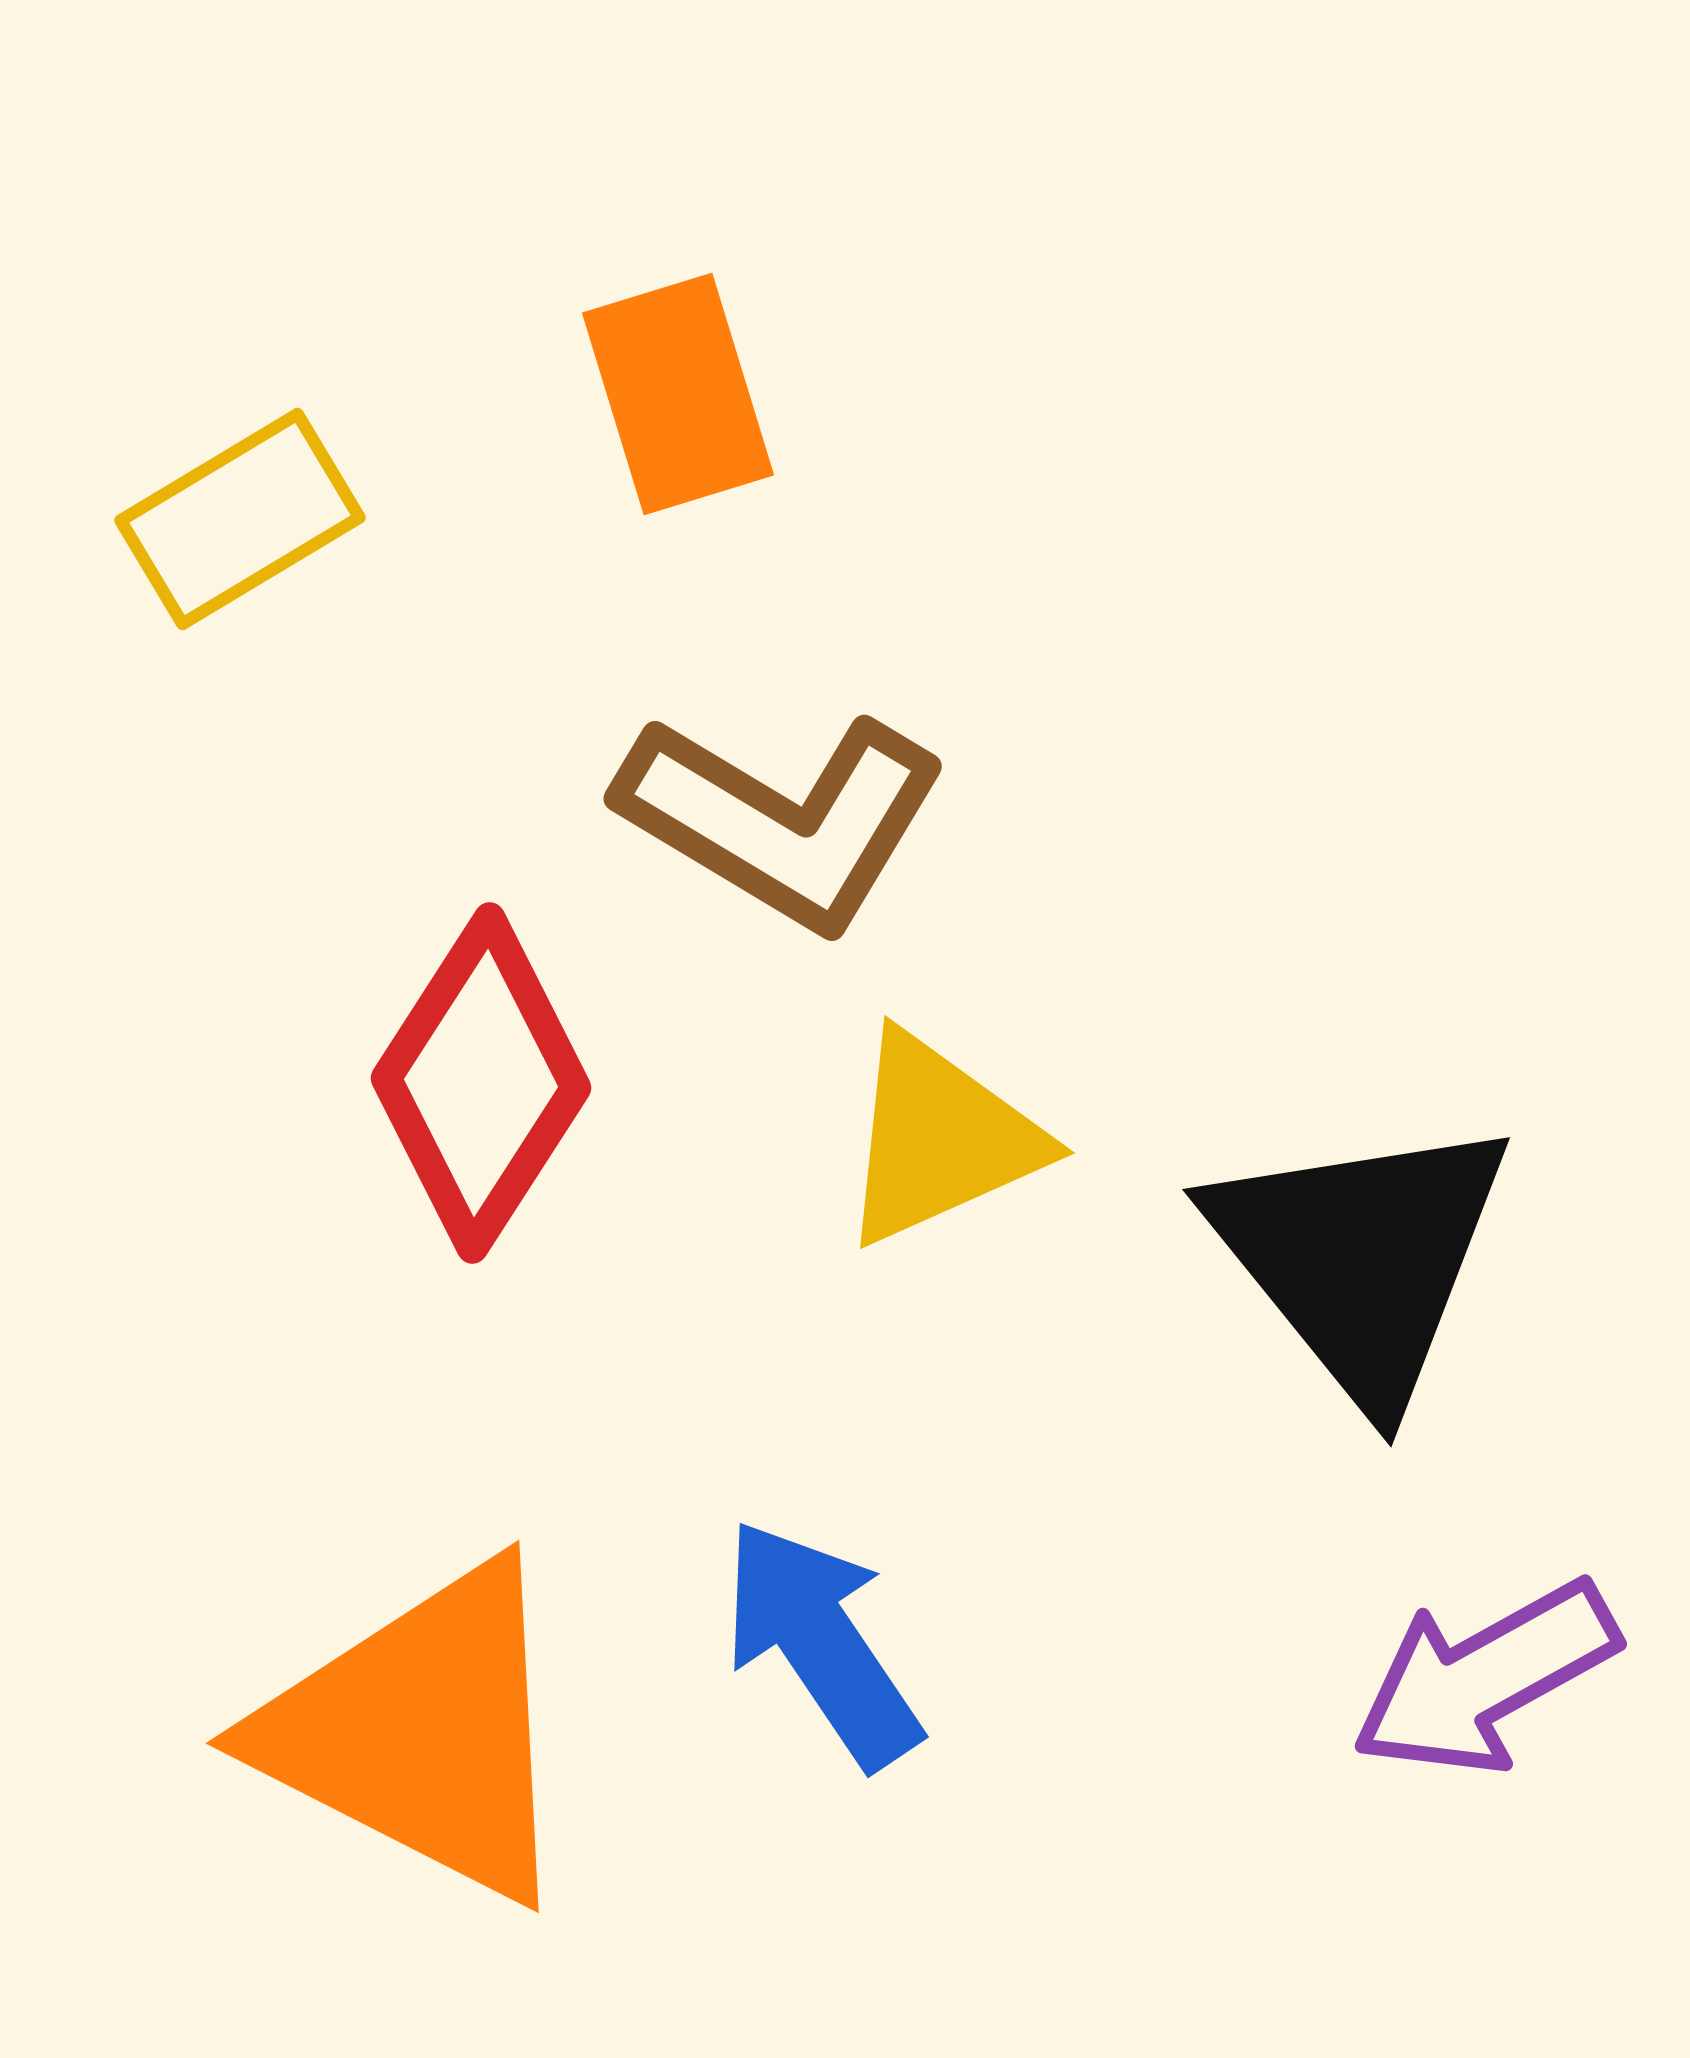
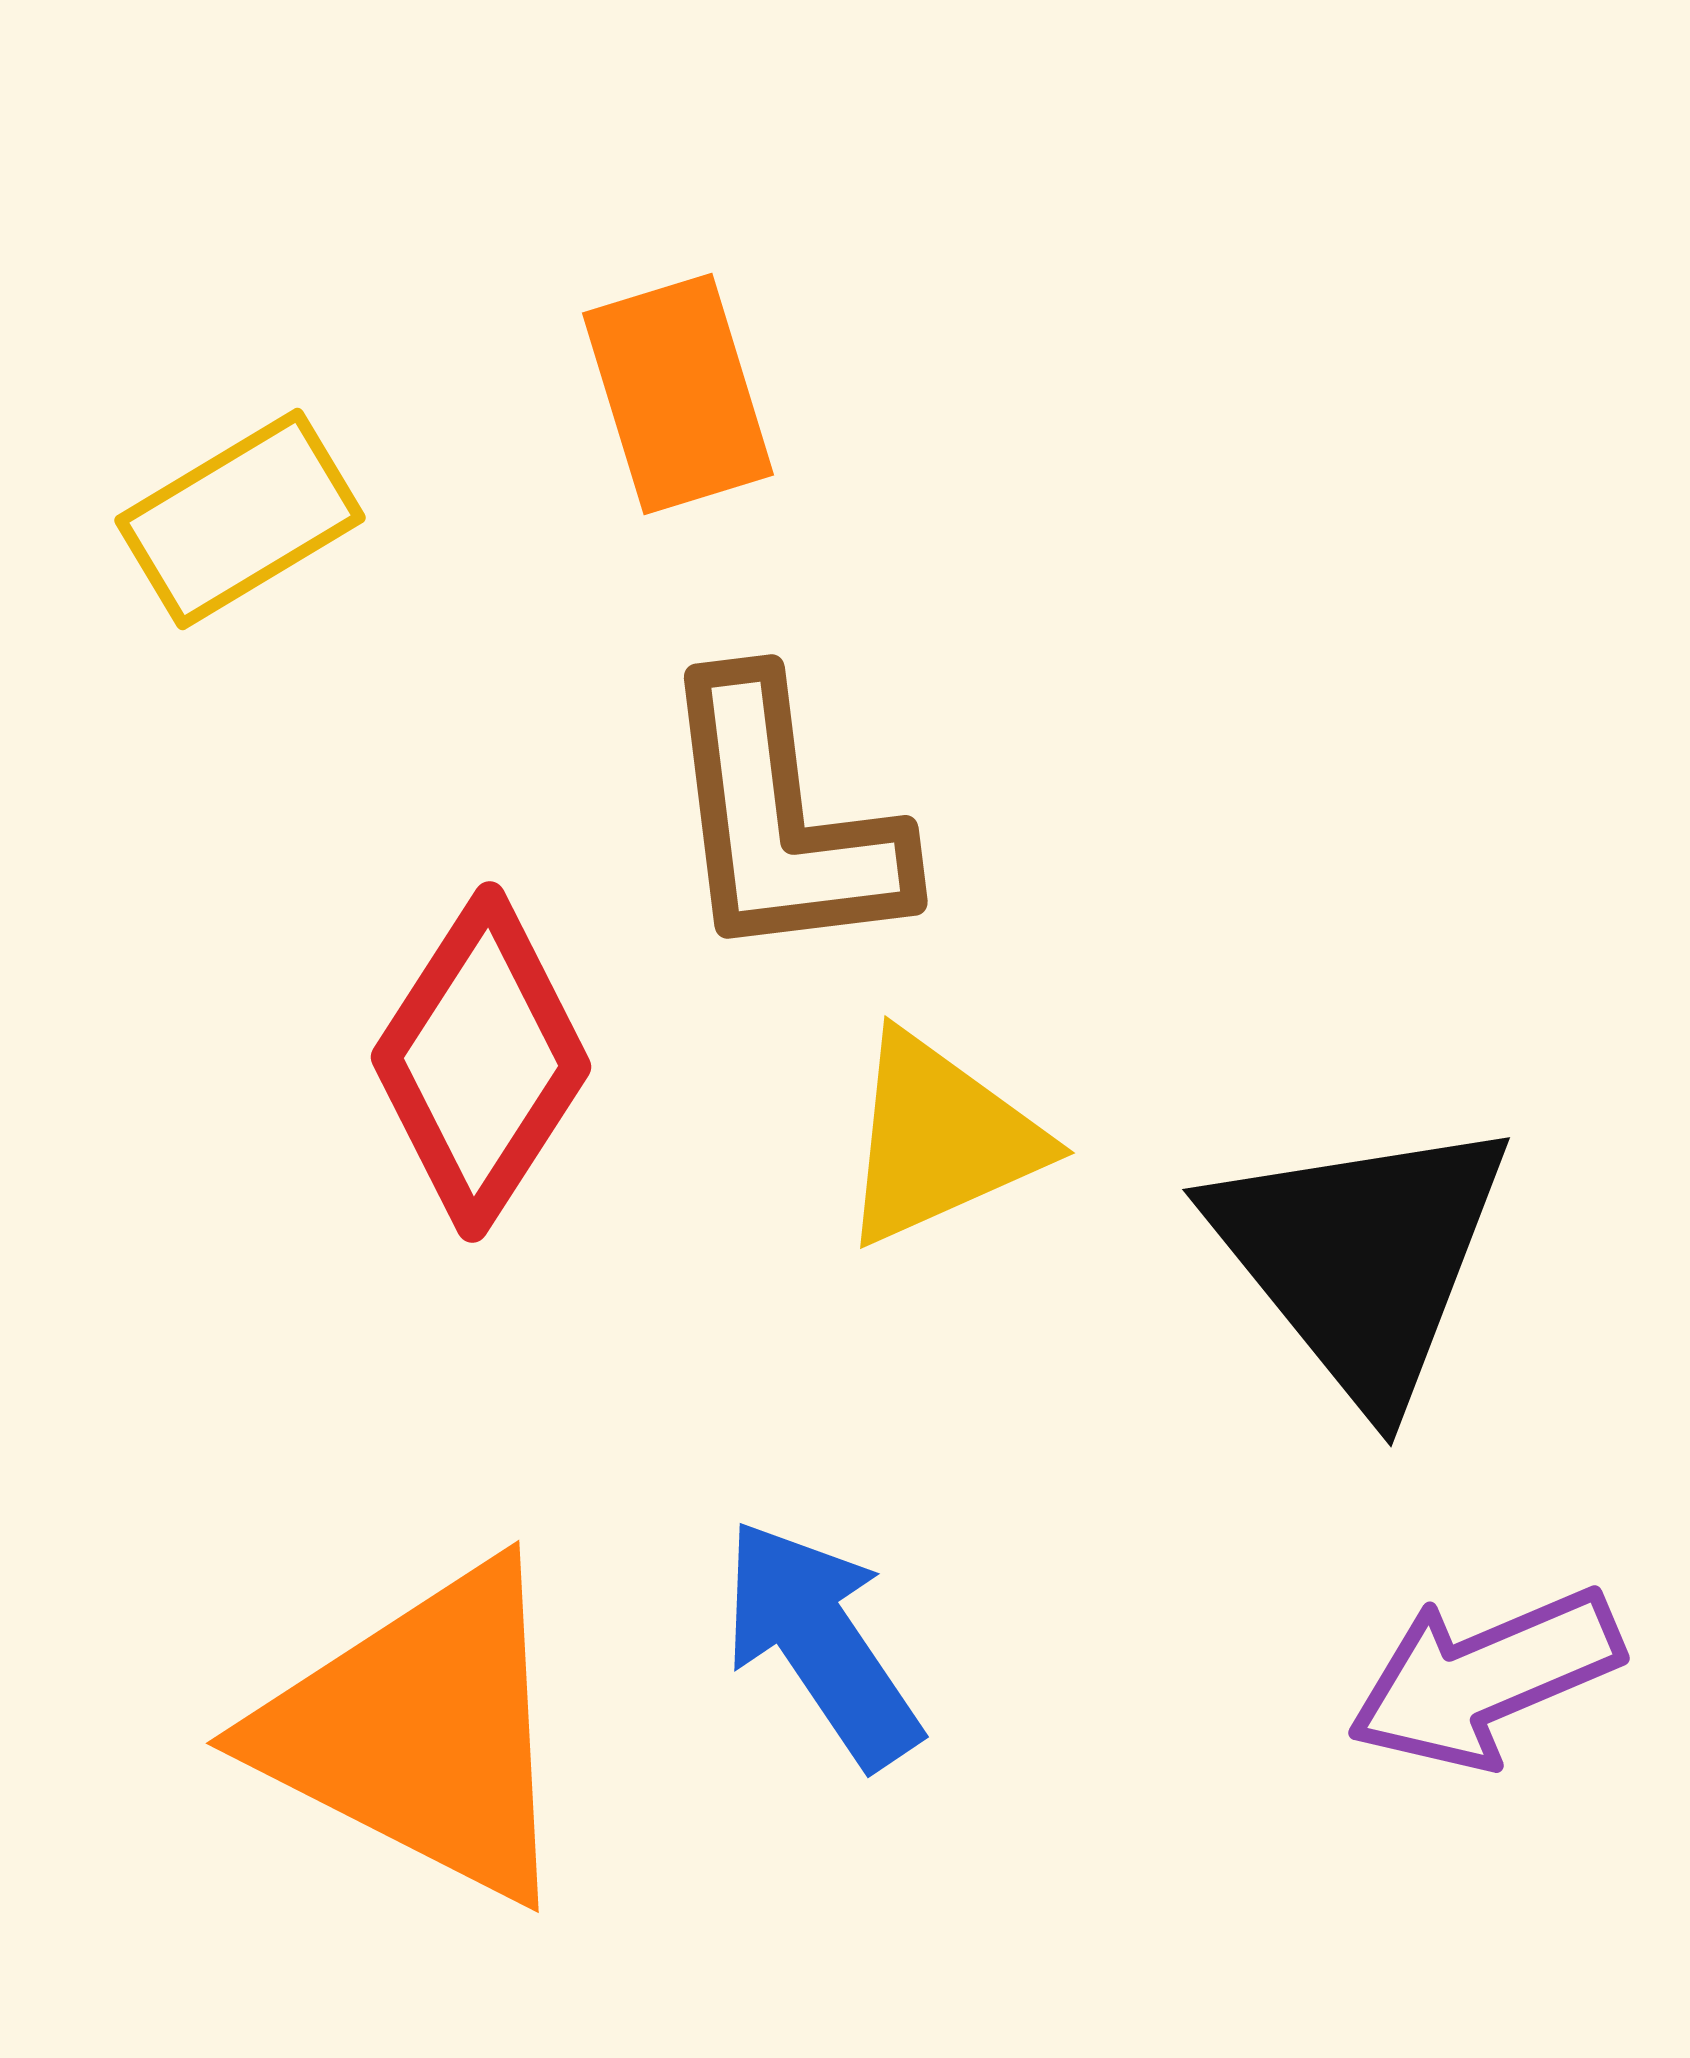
brown L-shape: rotated 52 degrees clockwise
red diamond: moved 21 px up
purple arrow: rotated 6 degrees clockwise
